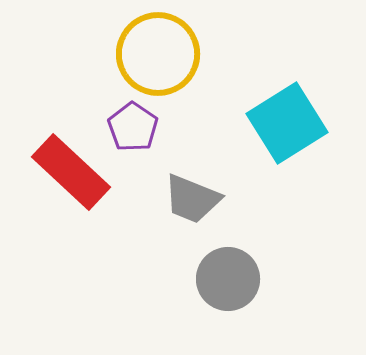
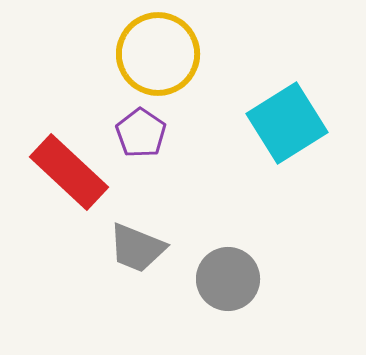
purple pentagon: moved 8 px right, 6 px down
red rectangle: moved 2 px left
gray trapezoid: moved 55 px left, 49 px down
